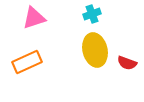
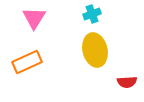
pink triangle: rotated 40 degrees counterclockwise
red semicircle: moved 19 px down; rotated 24 degrees counterclockwise
